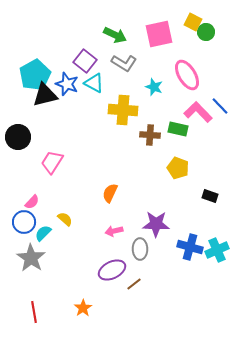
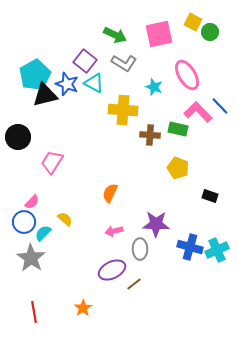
green circle: moved 4 px right
